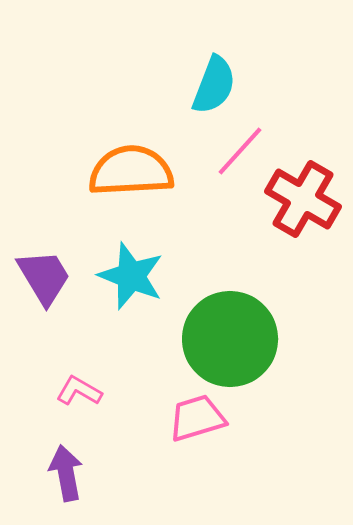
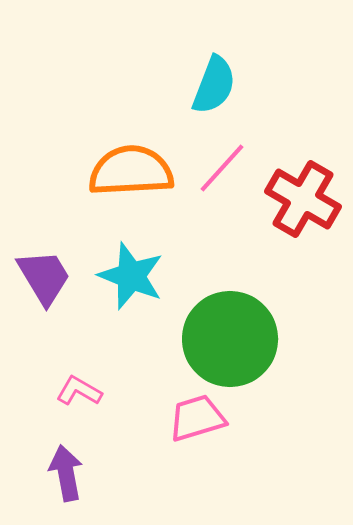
pink line: moved 18 px left, 17 px down
